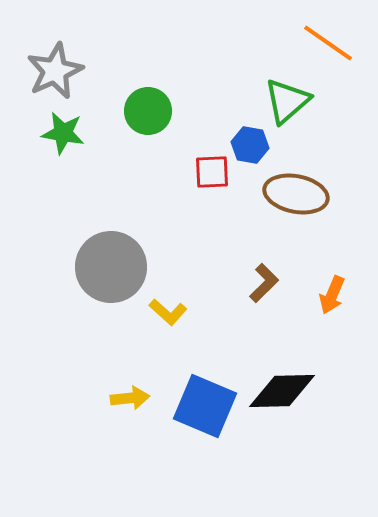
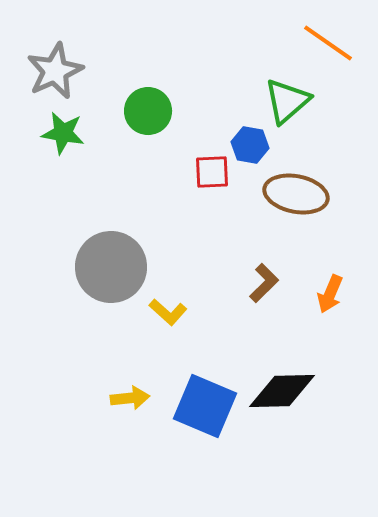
orange arrow: moved 2 px left, 1 px up
